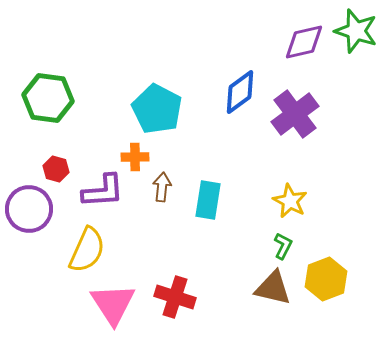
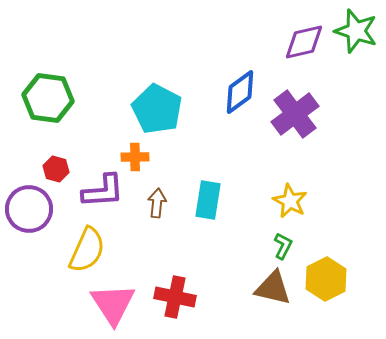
brown arrow: moved 5 px left, 16 px down
yellow hexagon: rotated 6 degrees counterclockwise
red cross: rotated 6 degrees counterclockwise
